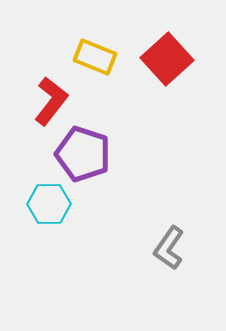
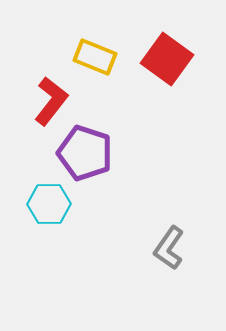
red square: rotated 12 degrees counterclockwise
purple pentagon: moved 2 px right, 1 px up
